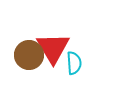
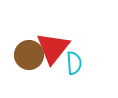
red triangle: rotated 9 degrees clockwise
